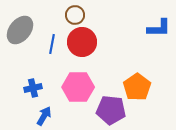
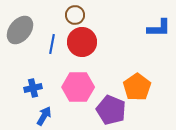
purple pentagon: rotated 16 degrees clockwise
